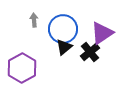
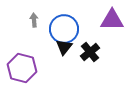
blue circle: moved 1 px right
purple triangle: moved 10 px right, 13 px up; rotated 35 degrees clockwise
black triangle: rotated 12 degrees counterclockwise
purple hexagon: rotated 16 degrees counterclockwise
